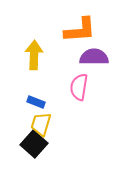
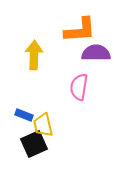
purple semicircle: moved 2 px right, 4 px up
blue rectangle: moved 12 px left, 13 px down
yellow trapezoid: moved 2 px right, 1 px down; rotated 30 degrees counterclockwise
black square: rotated 24 degrees clockwise
